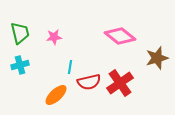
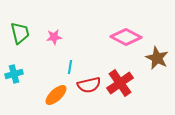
pink diamond: moved 6 px right, 1 px down; rotated 12 degrees counterclockwise
brown star: rotated 30 degrees counterclockwise
cyan cross: moved 6 px left, 9 px down
red semicircle: moved 3 px down
